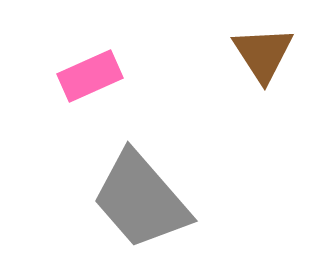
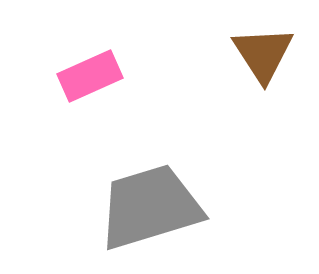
gray trapezoid: moved 9 px right, 7 px down; rotated 114 degrees clockwise
